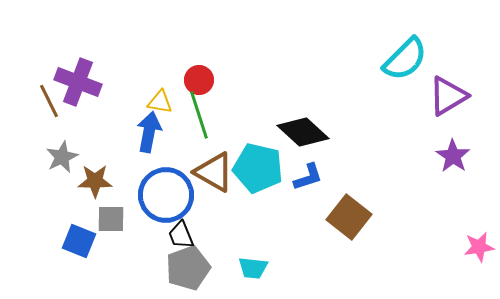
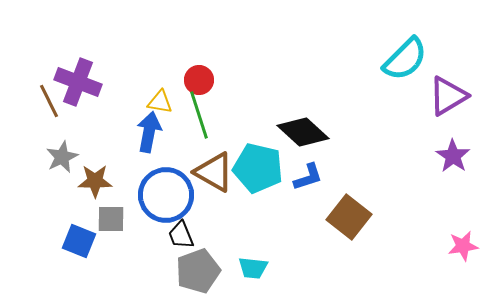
pink star: moved 16 px left, 1 px up
gray pentagon: moved 10 px right, 3 px down
